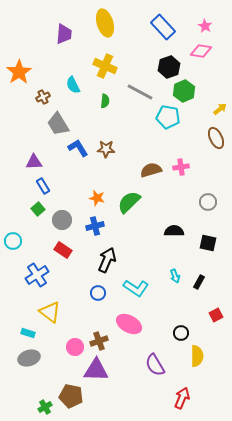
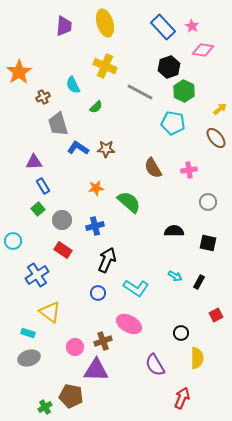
pink star at (205, 26): moved 13 px left
purple trapezoid at (64, 34): moved 8 px up
pink diamond at (201, 51): moved 2 px right, 1 px up
green hexagon at (184, 91): rotated 10 degrees counterclockwise
green semicircle at (105, 101): moved 9 px left, 6 px down; rotated 40 degrees clockwise
cyan pentagon at (168, 117): moved 5 px right, 6 px down
gray trapezoid at (58, 124): rotated 15 degrees clockwise
brown ellipse at (216, 138): rotated 15 degrees counterclockwise
blue L-shape at (78, 148): rotated 25 degrees counterclockwise
pink cross at (181, 167): moved 8 px right, 3 px down
brown semicircle at (151, 170): moved 2 px right, 2 px up; rotated 105 degrees counterclockwise
orange star at (97, 198): moved 1 px left, 10 px up; rotated 21 degrees counterclockwise
green semicircle at (129, 202): rotated 85 degrees clockwise
cyan arrow at (175, 276): rotated 40 degrees counterclockwise
brown cross at (99, 341): moved 4 px right
yellow semicircle at (197, 356): moved 2 px down
